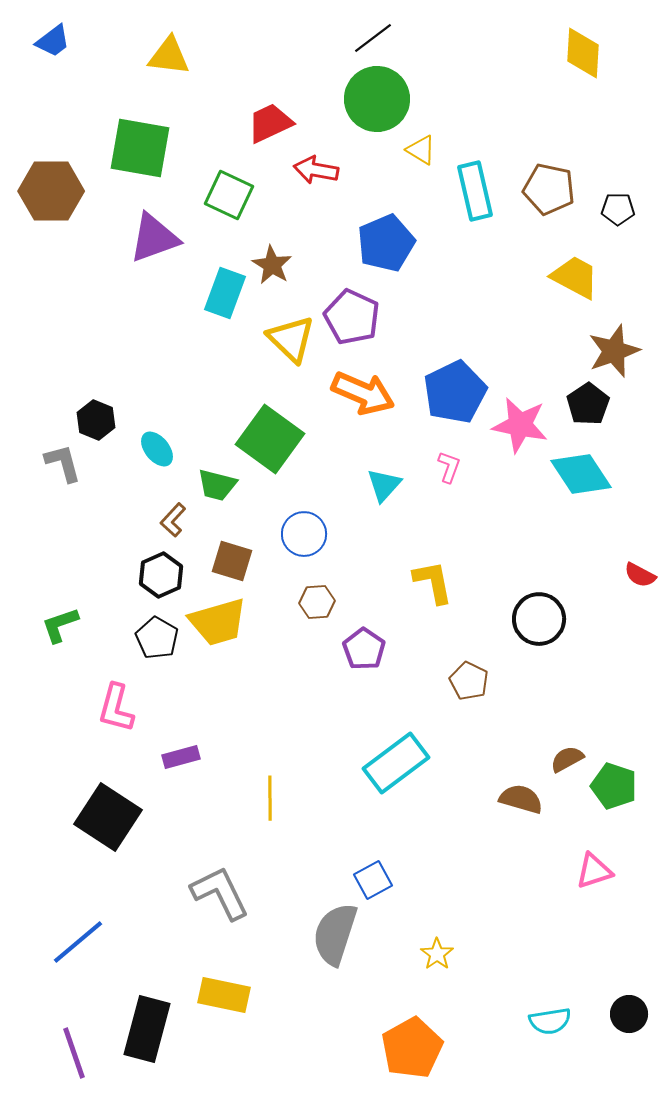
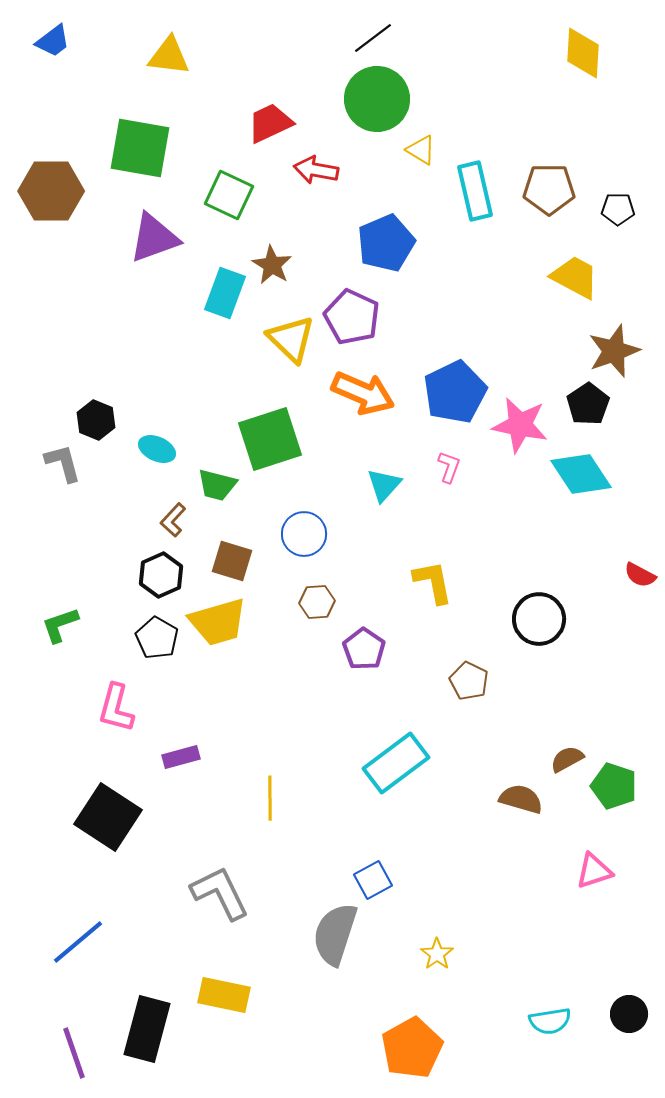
brown pentagon at (549, 189): rotated 12 degrees counterclockwise
green square at (270, 439): rotated 36 degrees clockwise
cyan ellipse at (157, 449): rotated 27 degrees counterclockwise
